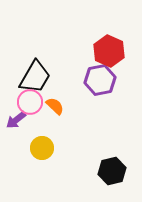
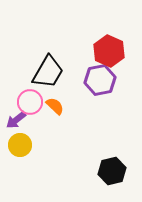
black trapezoid: moved 13 px right, 5 px up
yellow circle: moved 22 px left, 3 px up
